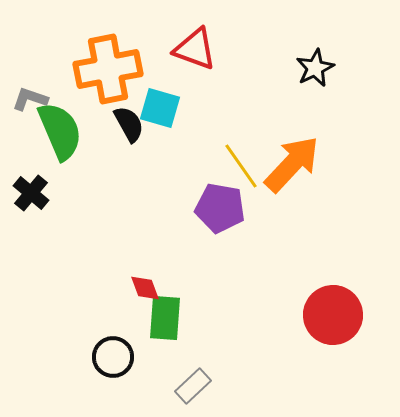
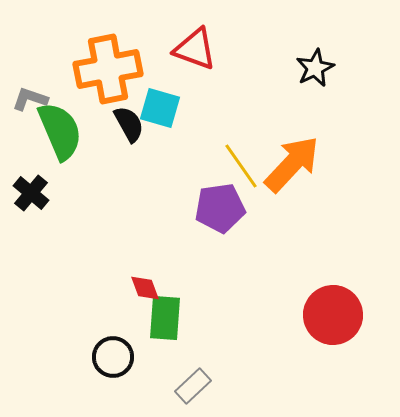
purple pentagon: rotated 18 degrees counterclockwise
